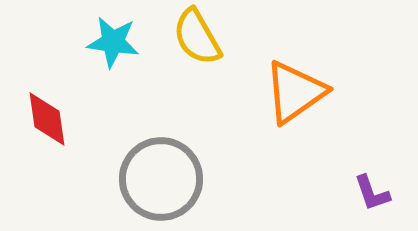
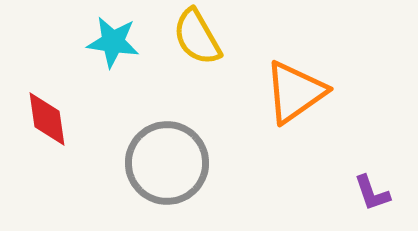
gray circle: moved 6 px right, 16 px up
